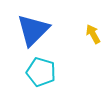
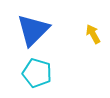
cyan pentagon: moved 4 px left, 1 px down
